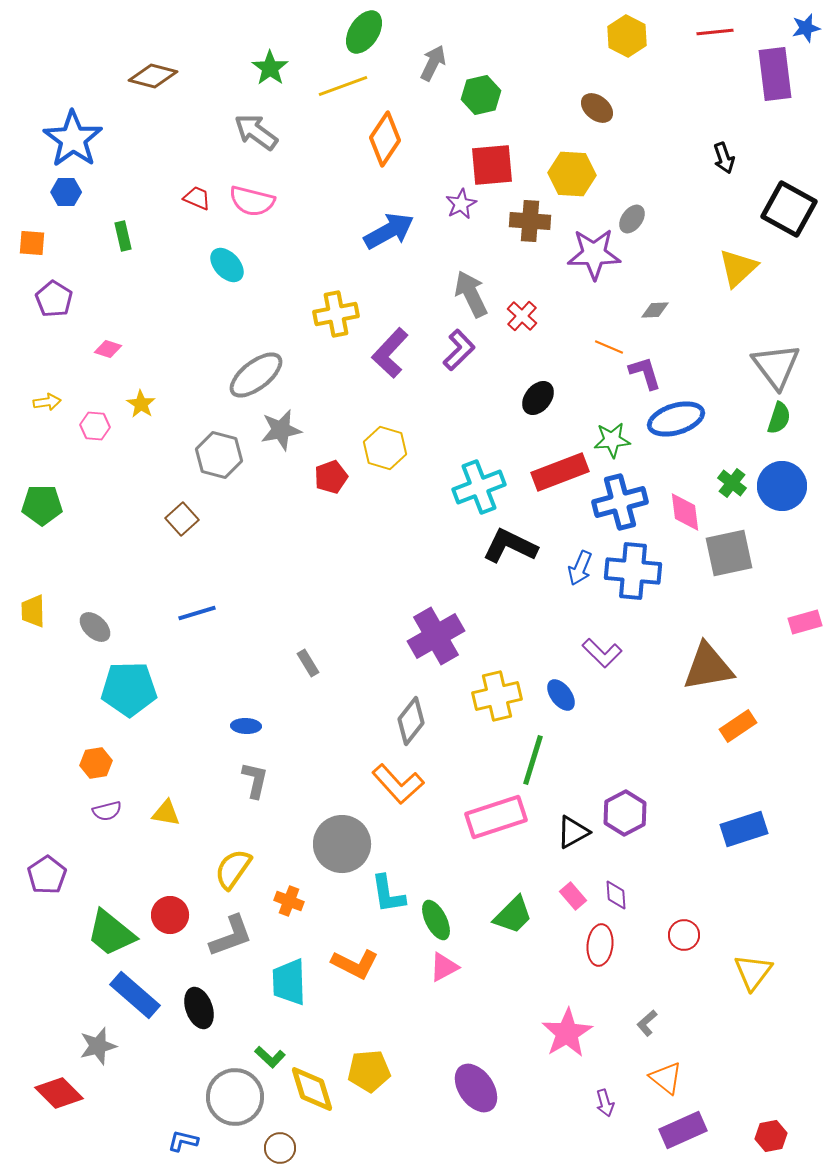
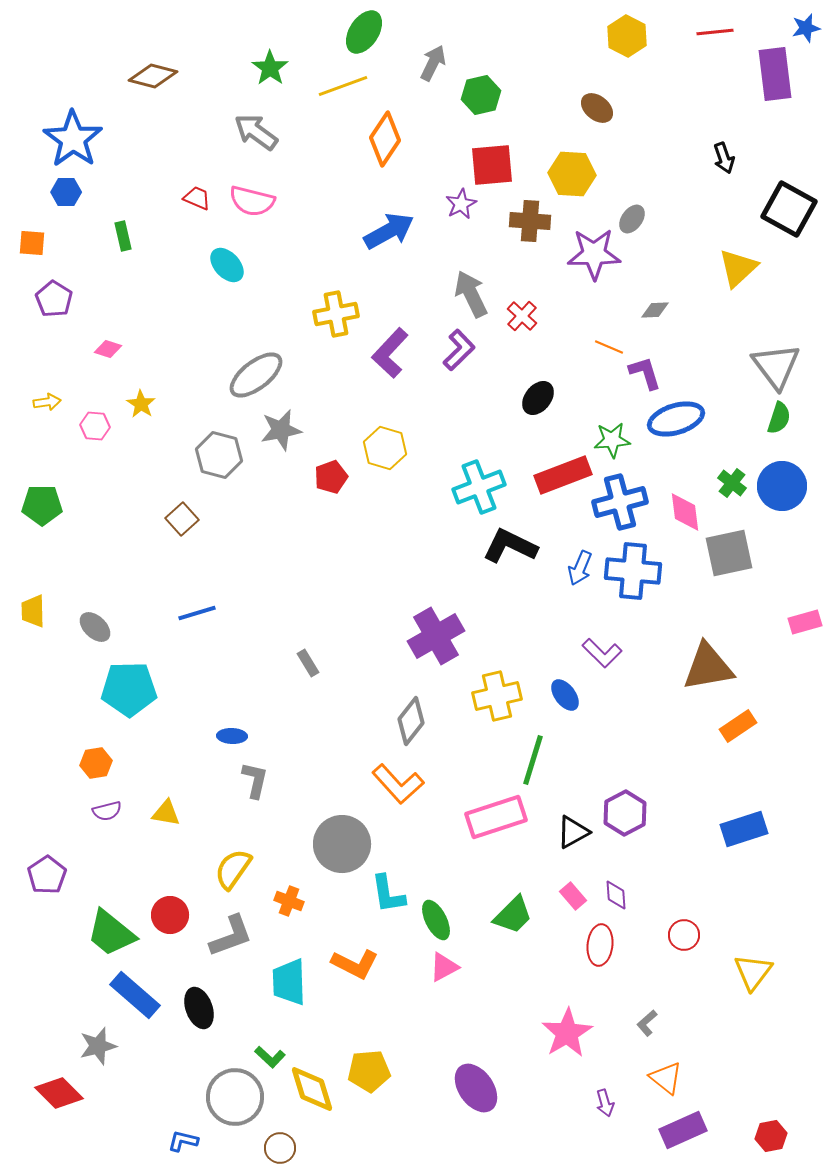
red rectangle at (560, 472): moved 3 px right, 3 px down
blue ellipse at (561, 695): moved 4 px right
blue ellipse at (246, 726): moved 14 px left, 10 px down
